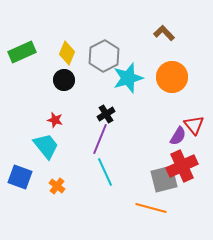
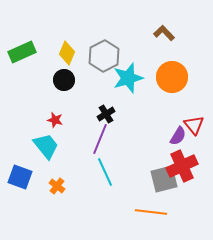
orange line: moved 4 px down; rotated 8 degrees counterclockwise
